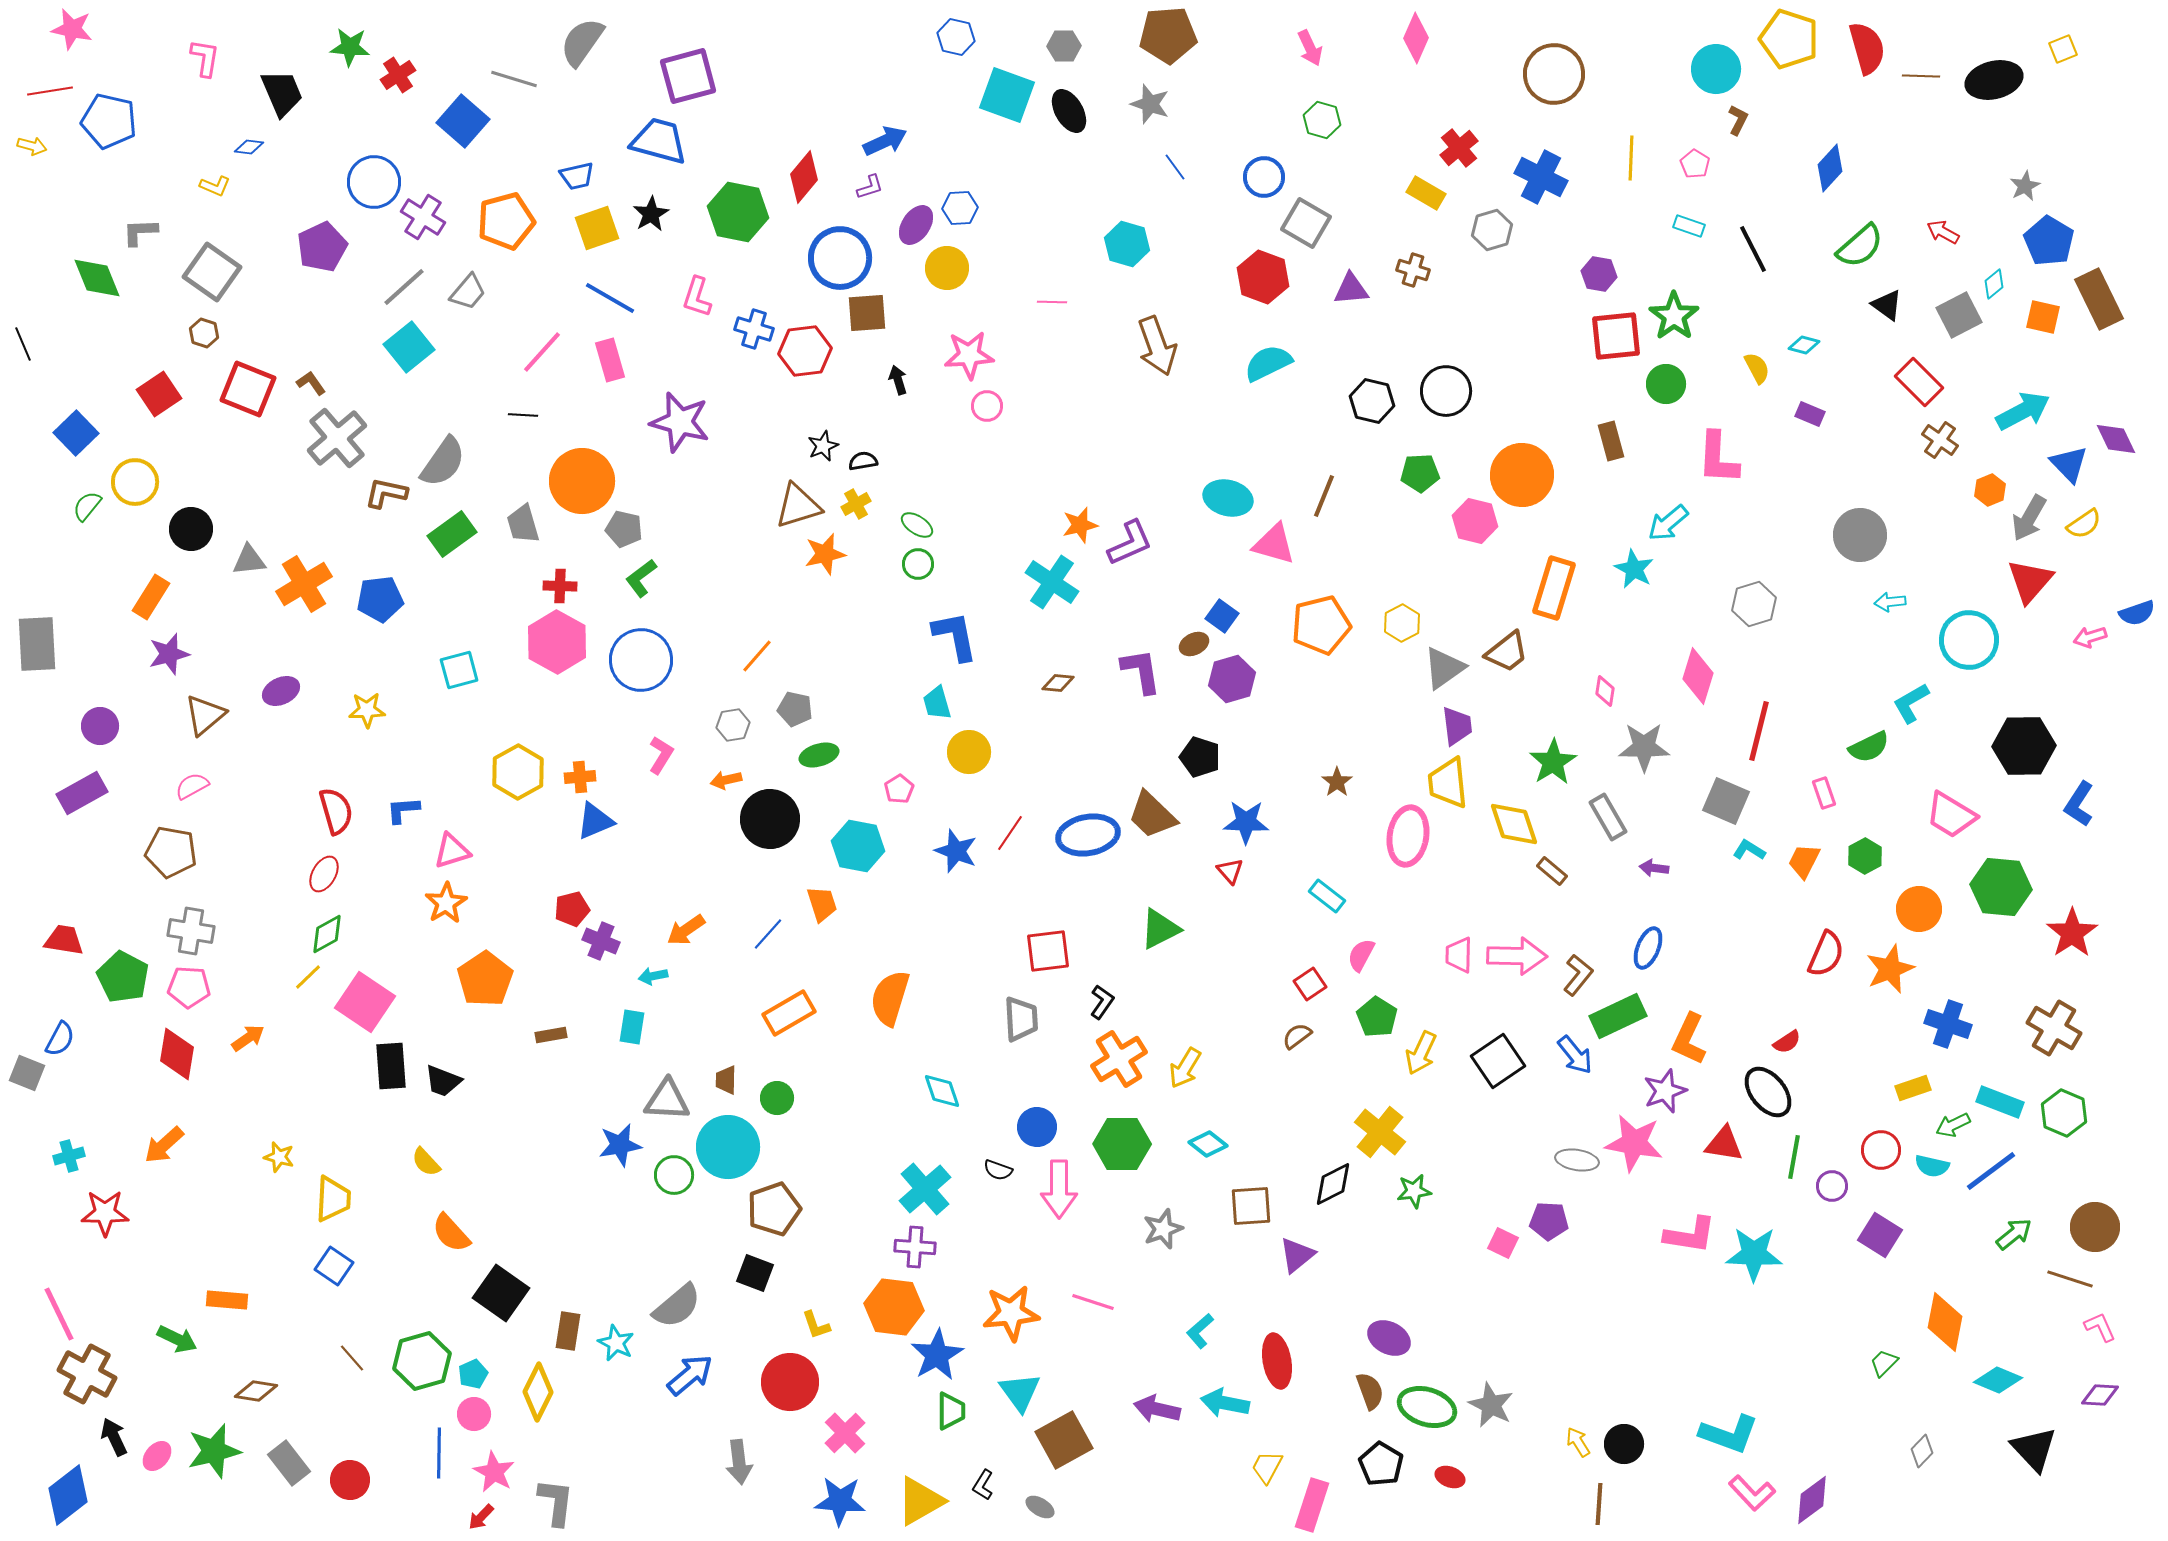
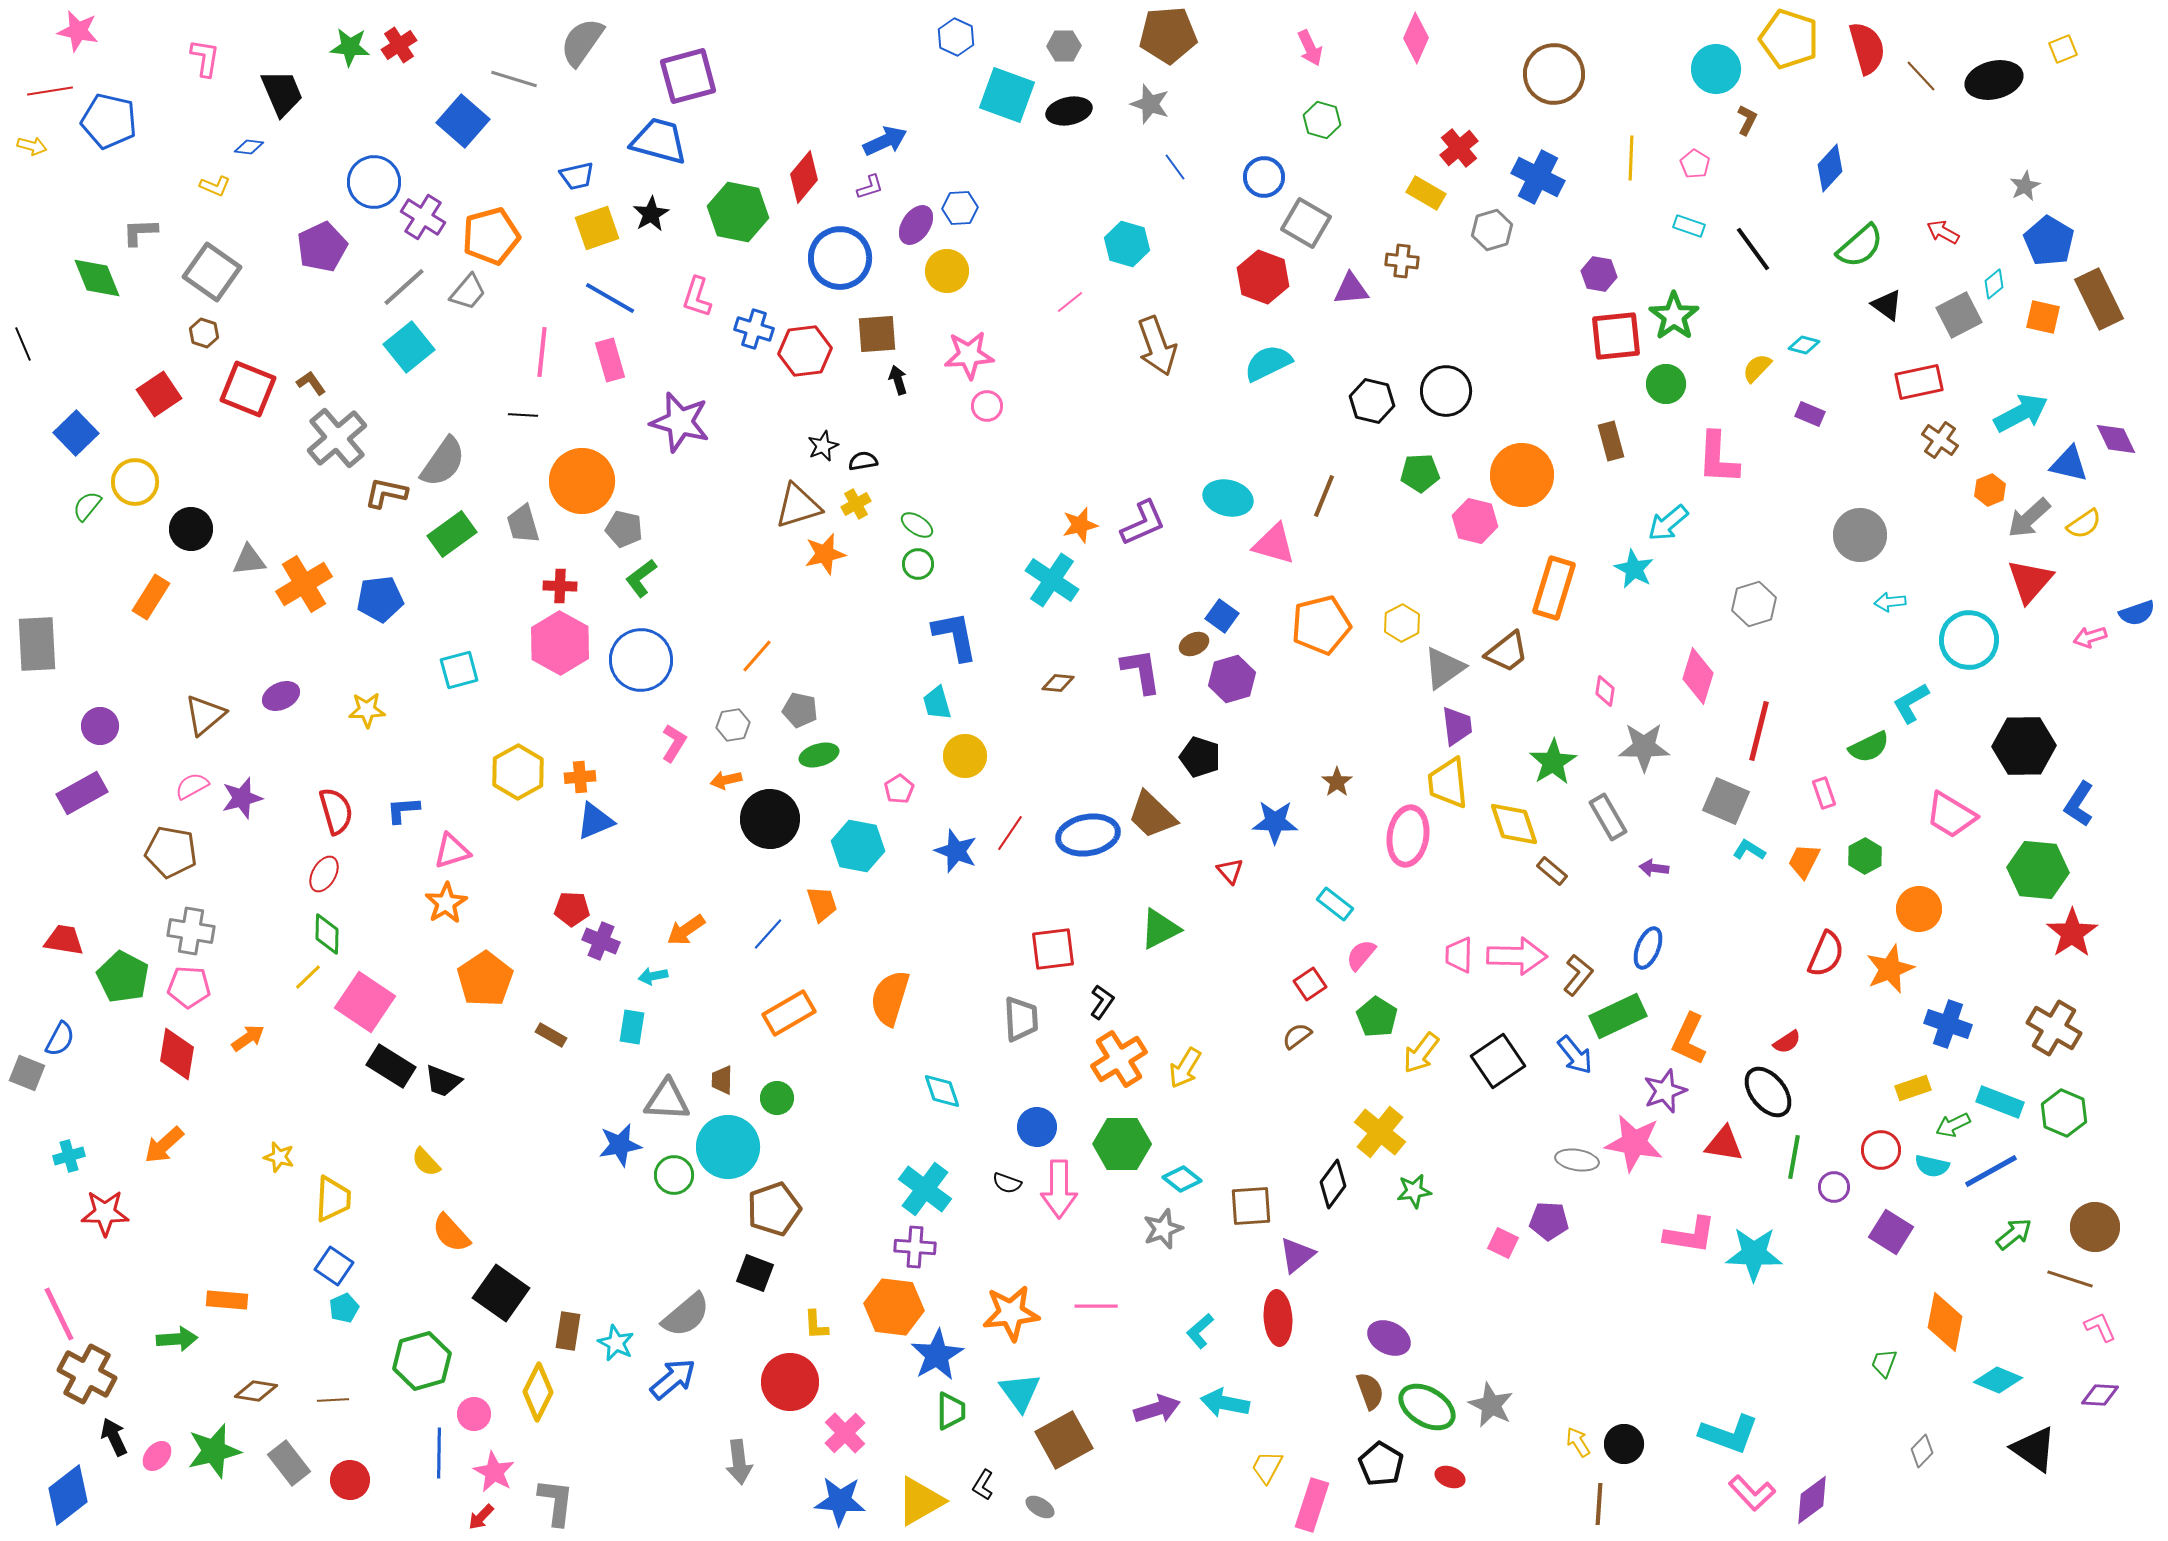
pink star at (72, 29): moved 6 px right, 2 px down
blue hexagon at (956, 37): rotated 12 degrees clockwise
red cross at (398, 75): moved 1 px right, 30 px up
brown line at (1921, 76): rotated 45 degrees clockwise
black ellipse at (1069, 111): rotated 72 degrees counterclockwise
brown L-shape at (1738, 120): moved 9 px right
blue cross at (1541, 177): moved 3 px left
orange pentagon at (506, 221): moved 15 px left, 15 px down
black line at (1753, 249): rotated 9 degrees counterclockwise
yellow circle at (947, 268): moved 3 px down
brown cross at (1413, 270): moved 11 px left, 9 px up; rotated 12 degrees counterclockwise
pink line at (1052, 302): moved 18 px right; rotated 40 degrees counterclockwise
brown square at (867, 313): moved 10 px right, 21 px down
pink line at (542, 352): rotated 36 degrees counterclockwise
yellow semicircle at (1757, 368): rotated 108 degrees counterclockwise
red rectangle at (1919, 382): rotated 57 degrees counterclockwise
cyan arrow at (2023, 411): moved 2 px left, 2 px down
blue triangle at (2069, 464): rotated 33 degrees counterclockwise
gray arrow at (2029, 518): rotated 18 degrees clockwise
purple L-shape at (1130, 543): moved 13 px right, 20 px up
cyan cross at (1052, 582): moved 2 px up
pink hexagon at (557, 642): moved 3 px right, 1 px down
purple star at (169, 654): moved 73 px right, 144 px down
purple ellipse at (281, 691): moved 5 px down
gray pentagon at (795, 709): moved 5 px right, 1 px down
yellow circle at (969, 752): moved 4 px left, 4 px down
pink L-shape at (661, 755): moved 13 px right, 12 px up
blue star at (1246, 822): moved 29 px right
green hexagon at (2001, 887): moved 37 px right, 17 px up
cyan rectangle at (1327, 896): moved 8 px right, 8 px down
red pentagon at (572, 909): rotated 16 degrees clockwise
green diamond at (327, 934): rotated 60 degrees counterclockwise
red square at (1048, 951): moved 5 px right, 2 px up
pink semicircle at (1361, 955): rotated 12 degrees clockwise
brown rectangle at (551, 1035): rotated 40 degrees clockwise
yellow arrow at (1421, 1053): rotated 12 degrees clockwise
black rectangle at (391, 1066): rotated 54 degrees counterclockwise
brown trapezoid at (726, 1080): moved 4 px left
cyan diamond at (1208, 1144): moved 26 px left, 35 px down
black semicircle at (998, 1170): moved 9 px right, 13 px down
blue line at (1991, 1171): rotated 8 degrees clockwise
black diamond at (1333, 1184): rotated 27 degrees counterclockwise
purple circle at (1832, 1186): moved 2 px right, 1 px down
cyan cross at (925, 1189): rotated 12 degrees counterclockwise
purple square at (1880, 1235): moved 11 px right, 3 px up
pink line at (1093, 1302): moved 3 px right, 4 px down; rotated 18 degrees counterclockwise
gray semicircle at (677, 1306): moved 9 px right, 9 px down
yellow L-shape at (816, 1325): rotated 16 degrees clockwise
green arrow at (177, 1339): rotated 30 degrees counterclockwise
brown line at (352, 1358): moved 19 px left, 42 px down; rotated 52 degrees counterclockwise
red ellipse at (1277, 1361): moved 1 px right, 43 px up; rotated 6 degrees clockwise
green trapezoid at (1884, 1363): rotated 24 degrees counterclockwise
cyan pentagon at (473, 1374): moved 129 px left, 66 px up
blue arrow at (690, 1375): moved 17 px left, 4 px down
green ellipse at (1427, 1407): rotated 14 degrees clockwise
purple arrow at (1157, 1409): rotated 150 degrees clockwise
black triangle at (2034, 1449): rotated 12 degrees counterclockwise
